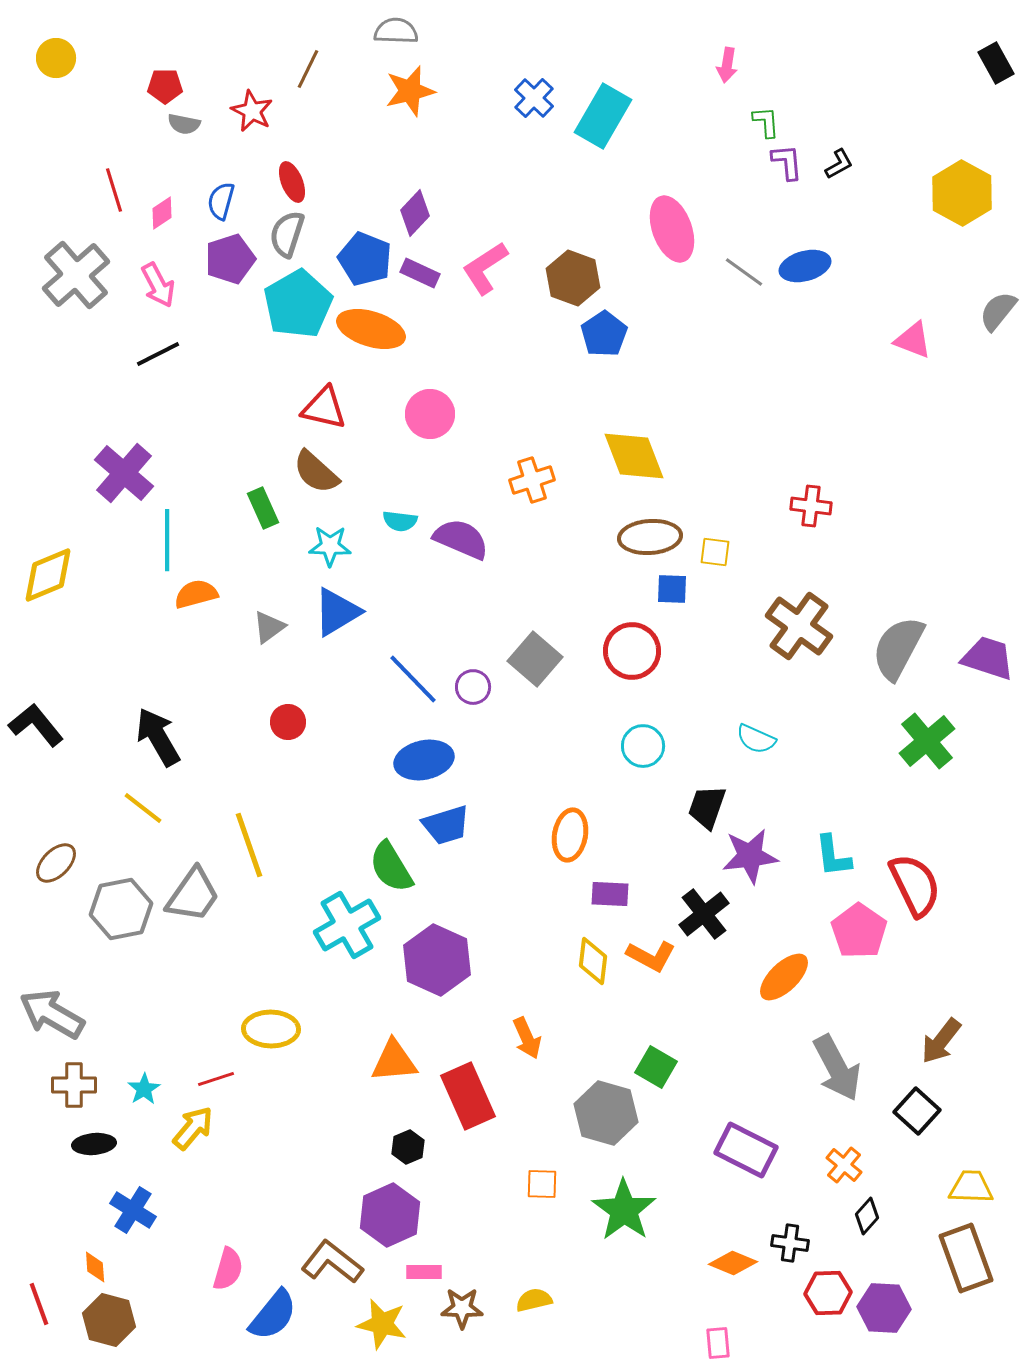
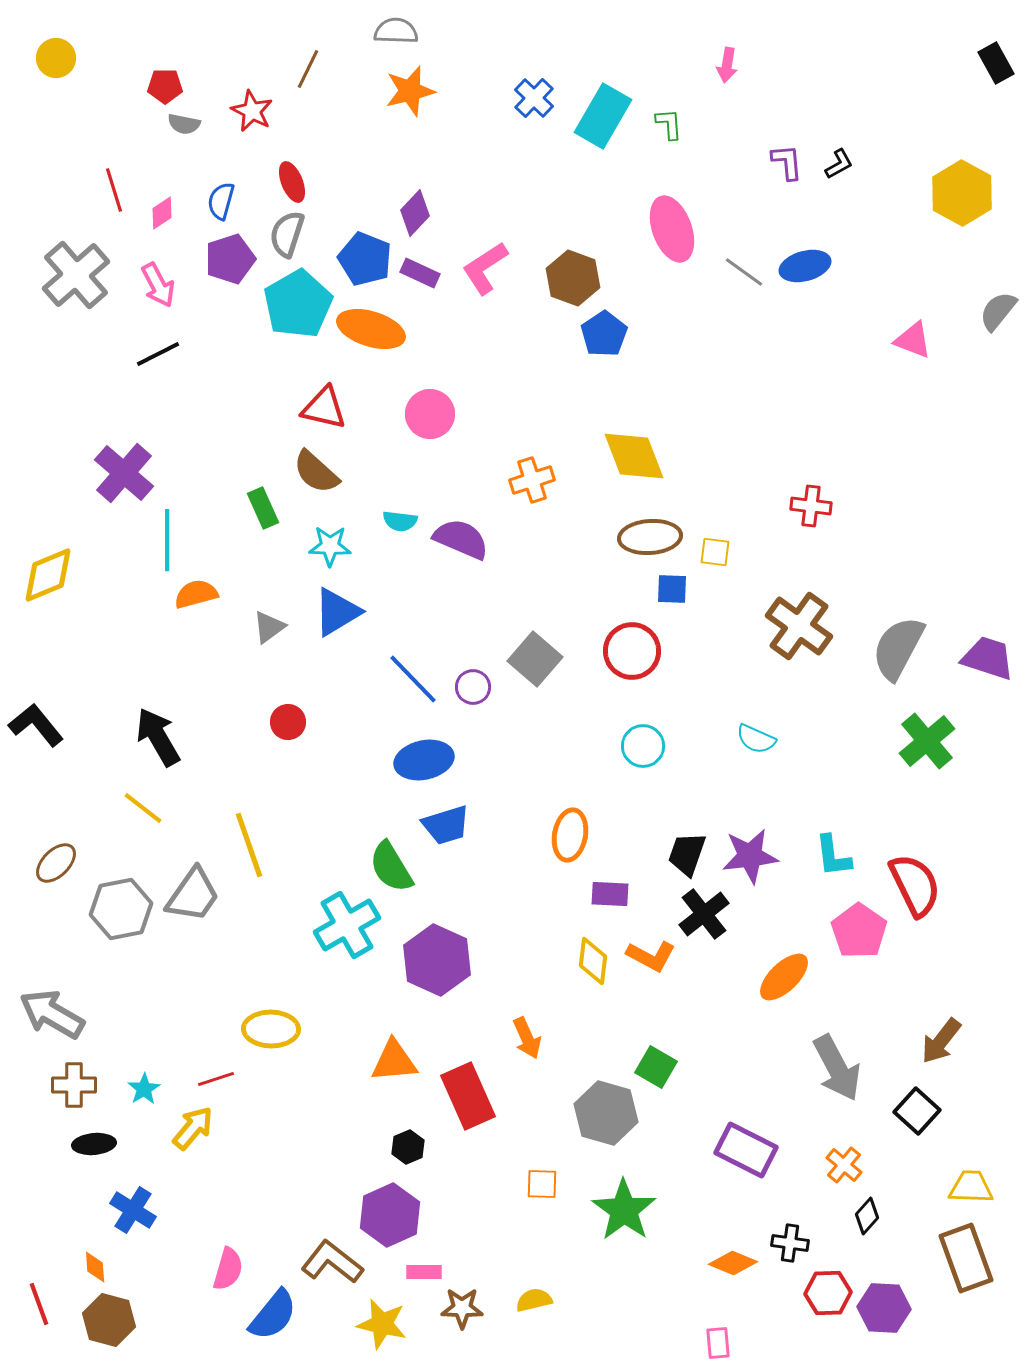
green L-shape at (766, 122): moved 97 px left, 2 px down
black trapezoid at (707, 807): moved 20 px left, 47 px down
